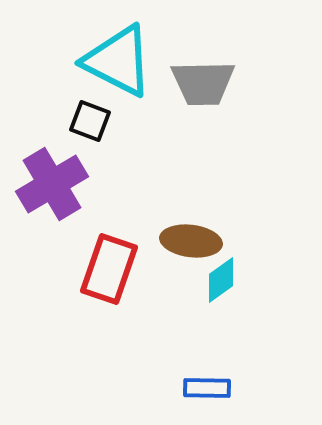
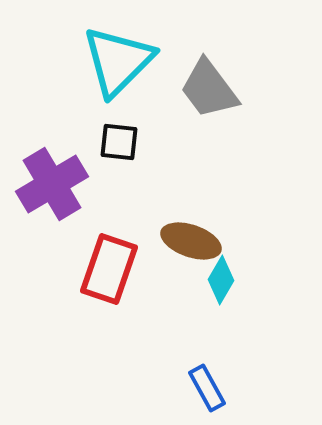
cyan triangle: rotated 48 degrees clockwise
gray trapezoid: moved 6 px right, 6 px down; rotated 54 degrees clockwise
black square: moved 29 px right, 21 px down; rotated 15 degrees counterclockwise
brown ellipse: rotated 12 degrees clockwise
cyan diamond: rotated 24 degrees counterclockwise
blue rectangle: rotated 60 degrees clockwise
